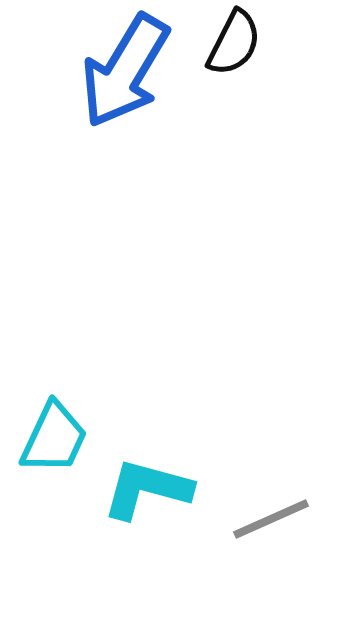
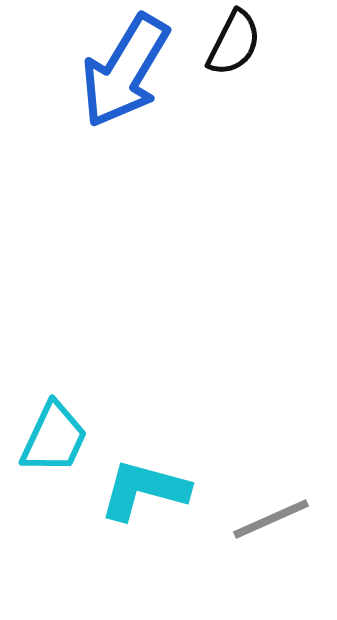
cyan L-shape: moved 3 px left, 1 px down
